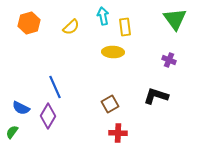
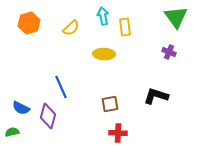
green triangle: moved 1 px right, 2 px up
yellow semicircle: moved 1 px down
yellow ellipse: moved 9 px left, 2 px down
purple cross: moved 8 px up
blue line: moved 6 px right
brown square: rotated 18 degrees clockwise
purple diamond: rotated 15 degrees counterclockwise
green semicircle: rotated 40 degrees clockwise
